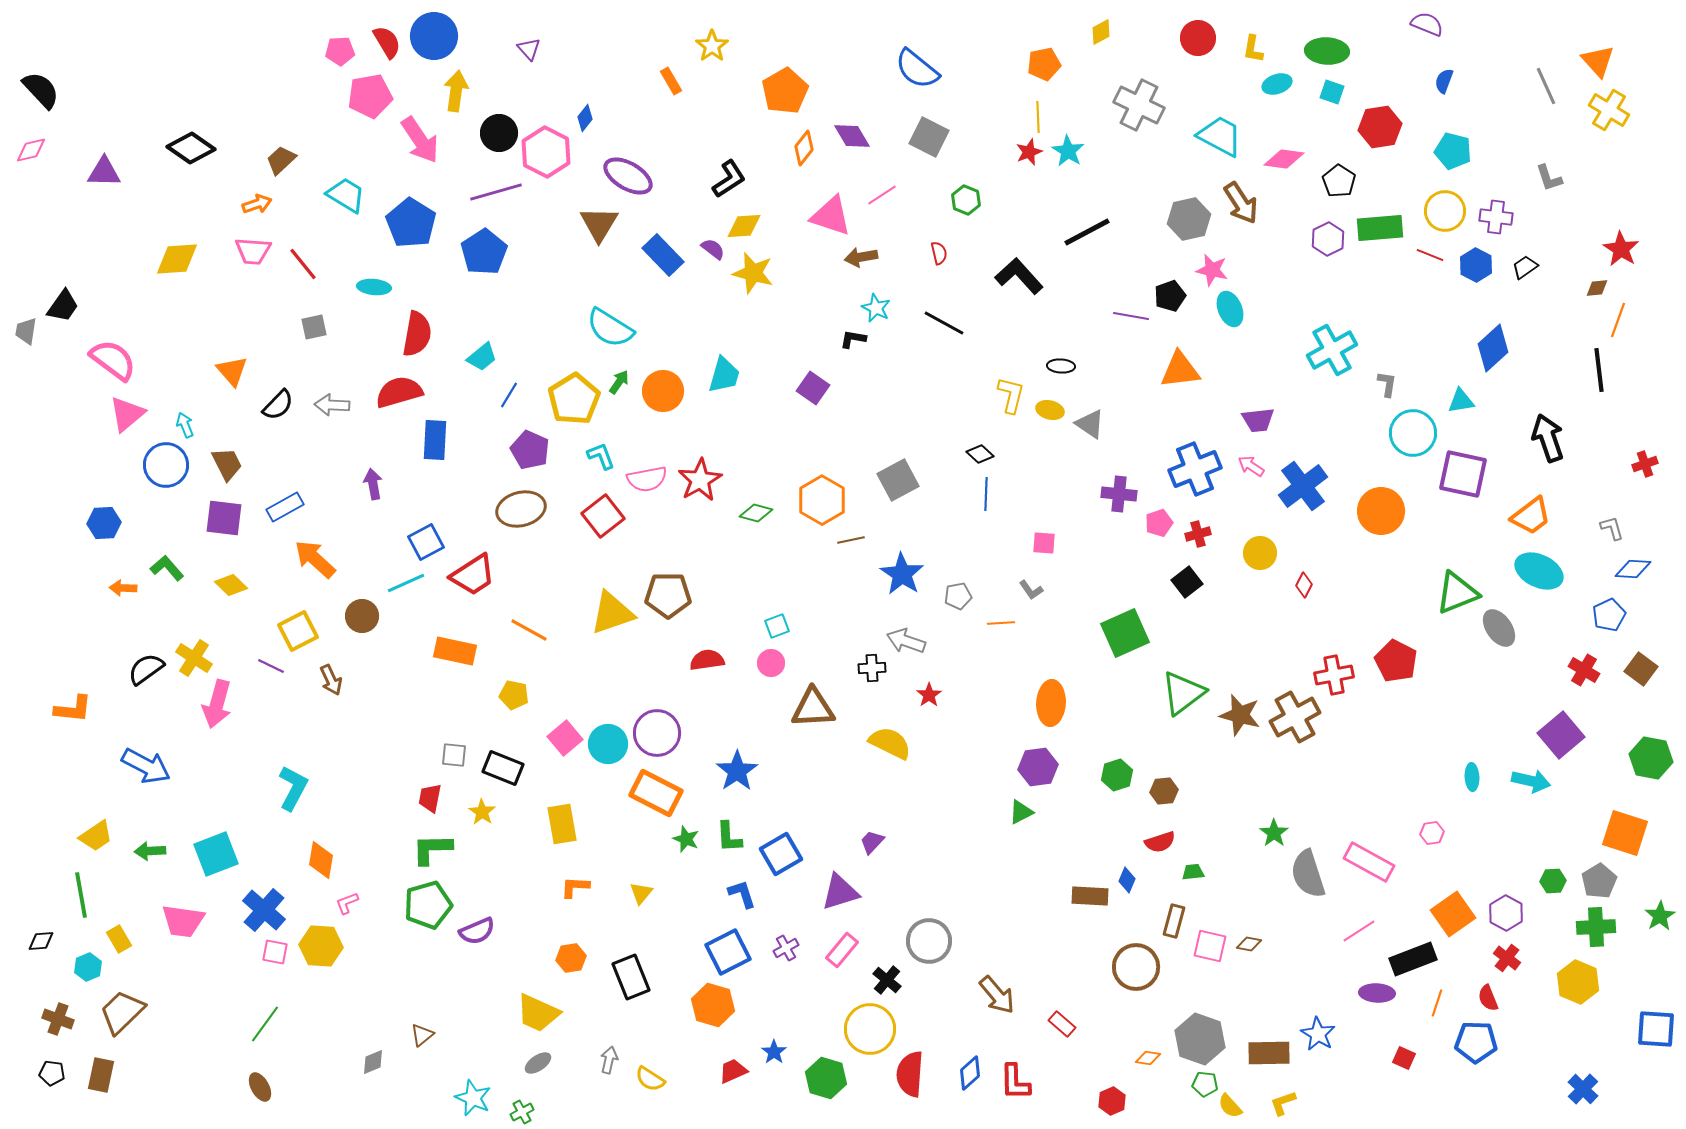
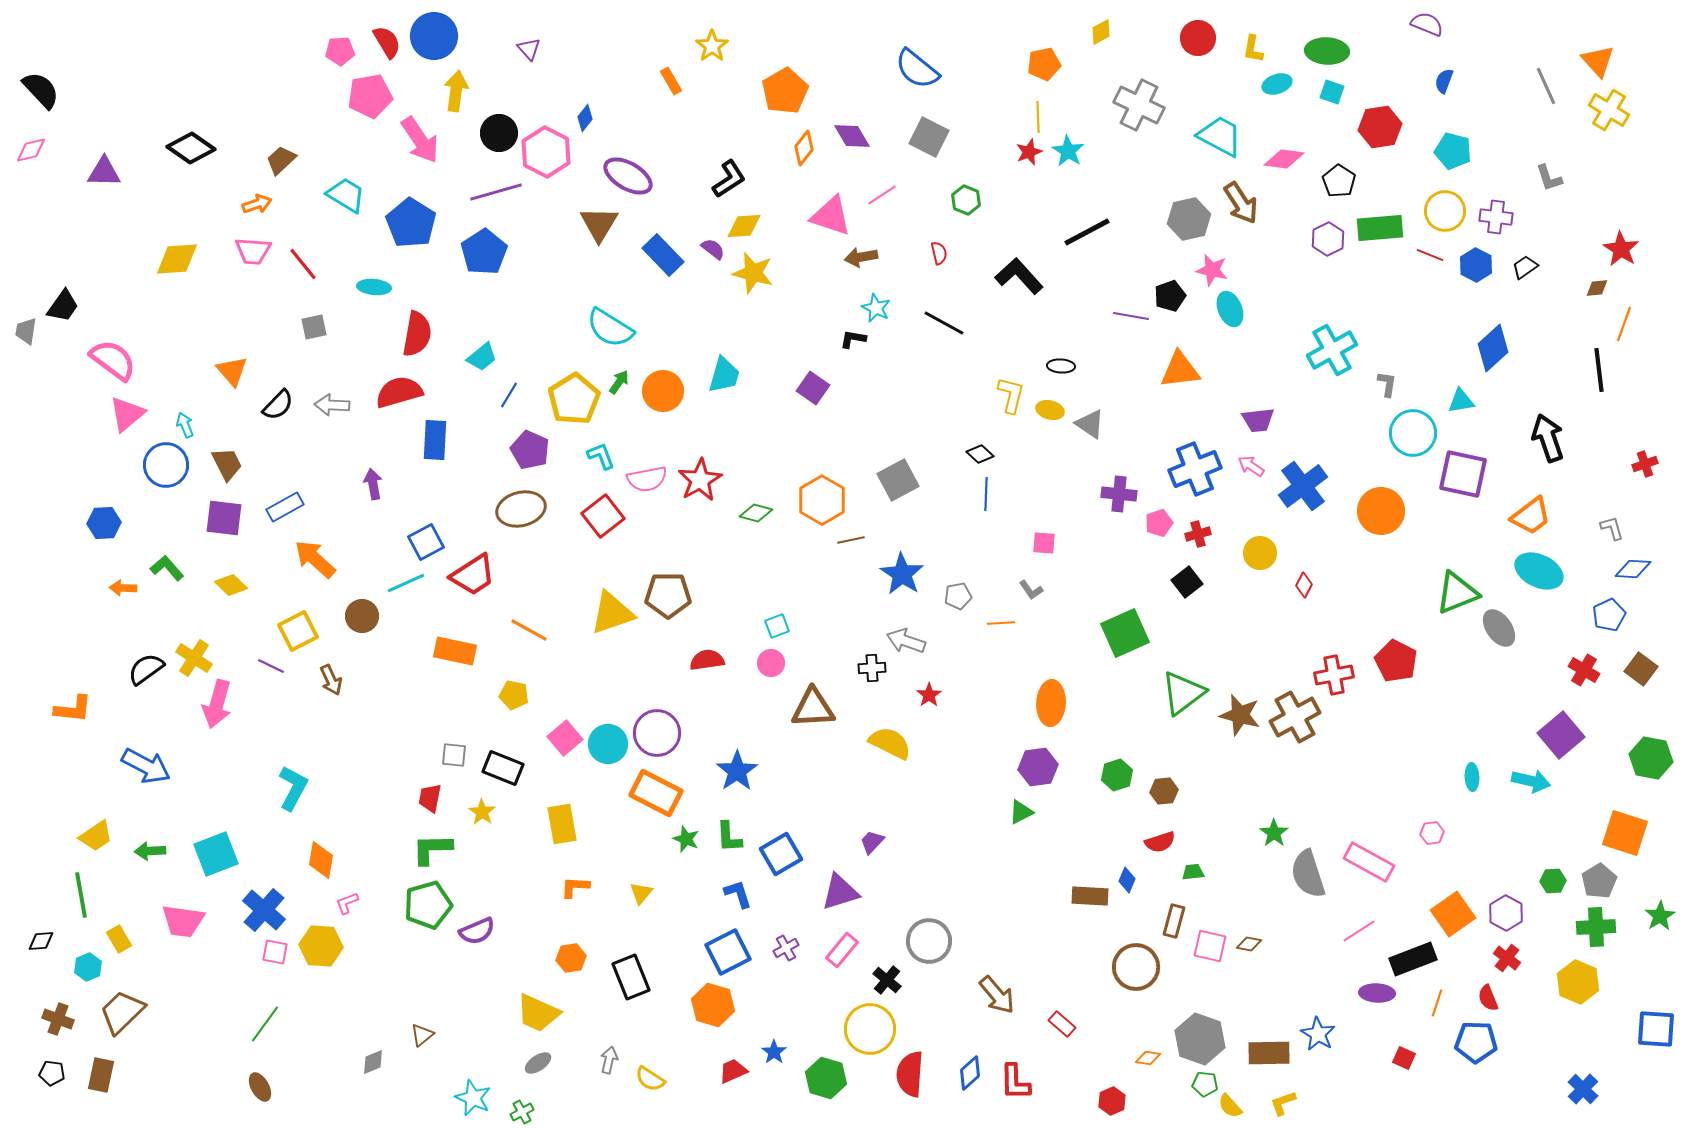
orange line at (1618, 320): moved 6 px right, 4 px down
blue L-shape at (742, 894): moved 4 px left
